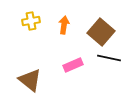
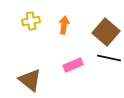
brown square: moved 5 px right
